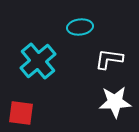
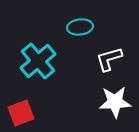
white L-shape: rotated 24 degrees counterclockwise
red square: rotated 28 degrees counterclockwise
